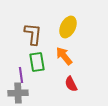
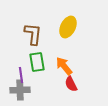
orange arrow: moved 10 px down
gray cross: moved 2 px right, 3 px up
